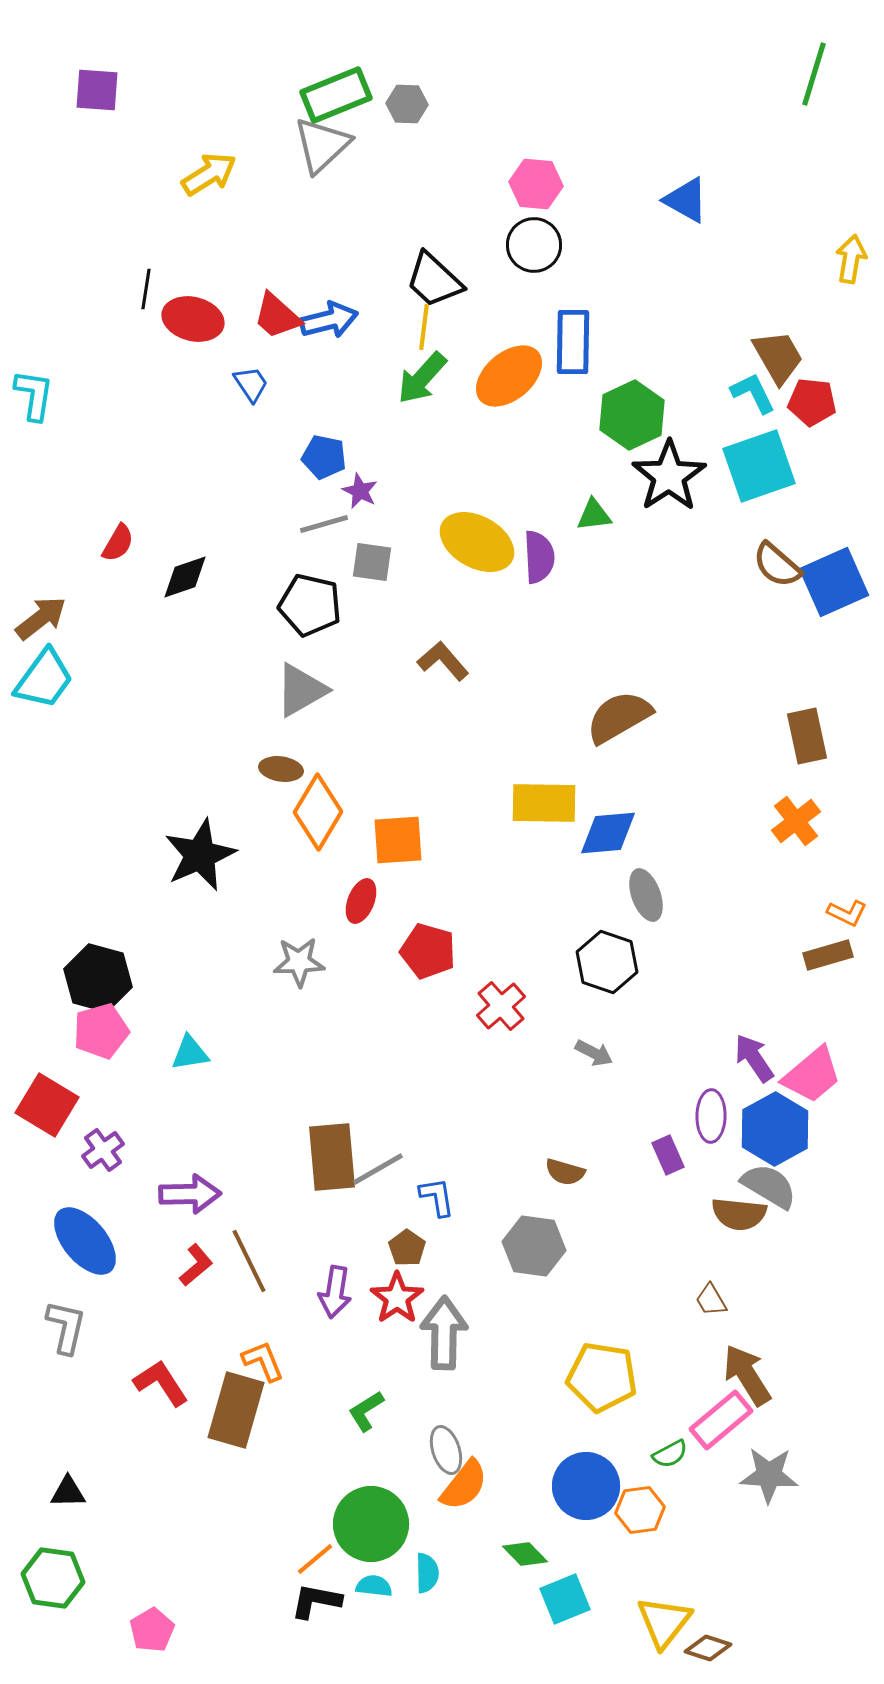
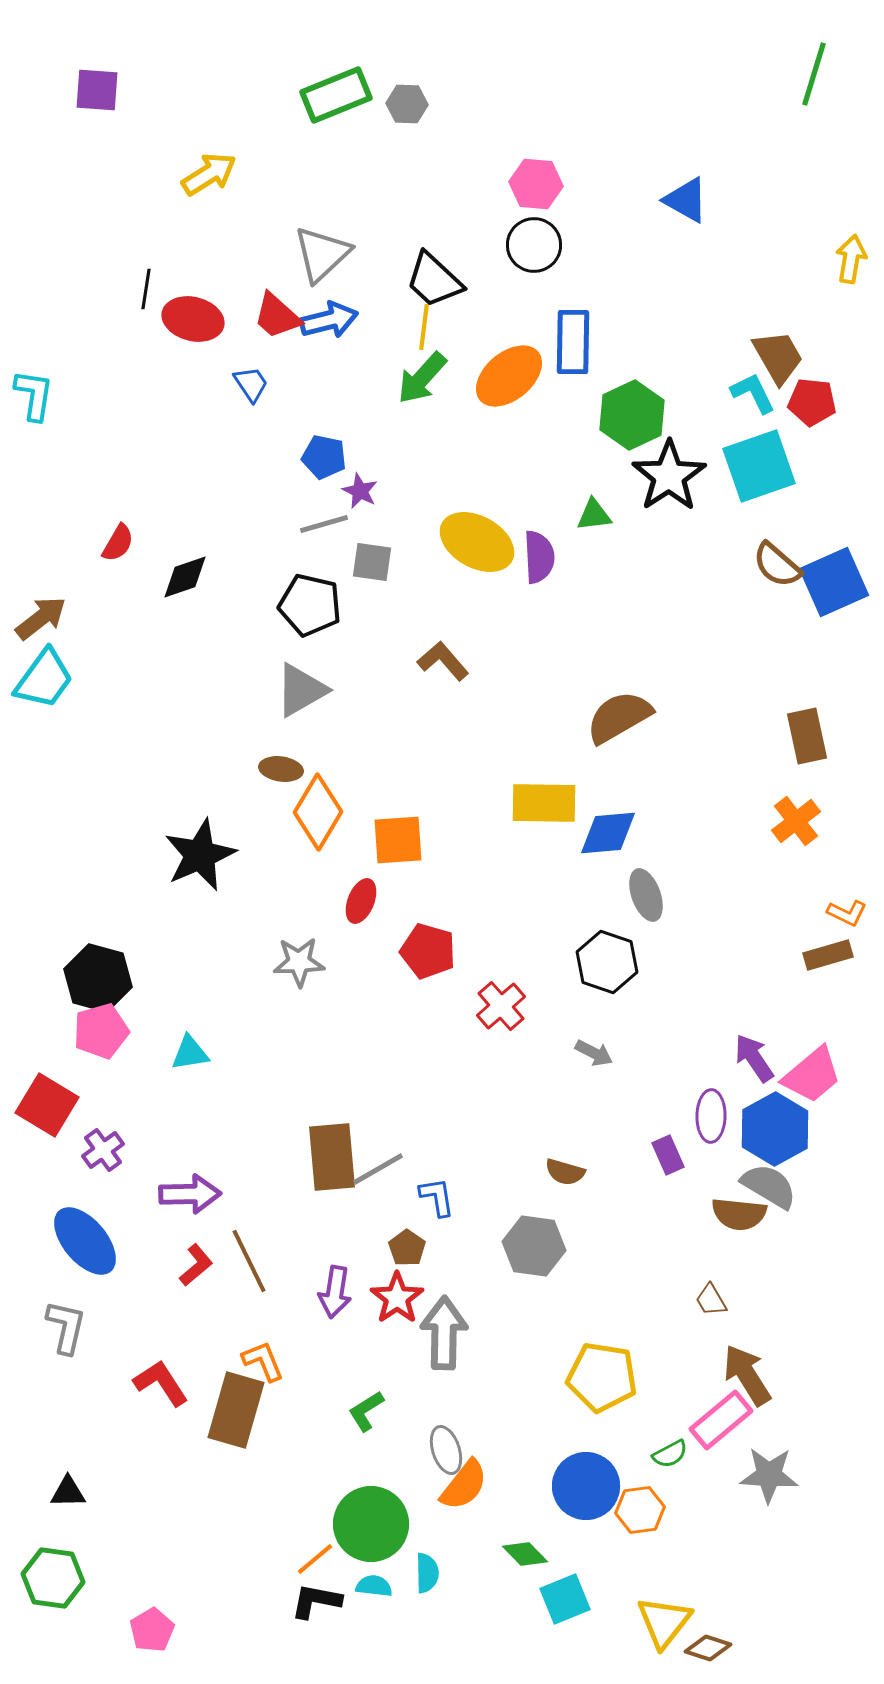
gray triangle at (322, 145): moved 109 px down
